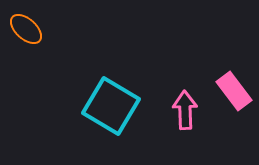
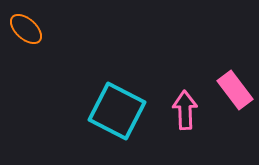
pink rectangle: moved 1 px right, 1 px up
cyan square: moved 6 px right, 5 px down; rotated 4 degrees counterclockwise
